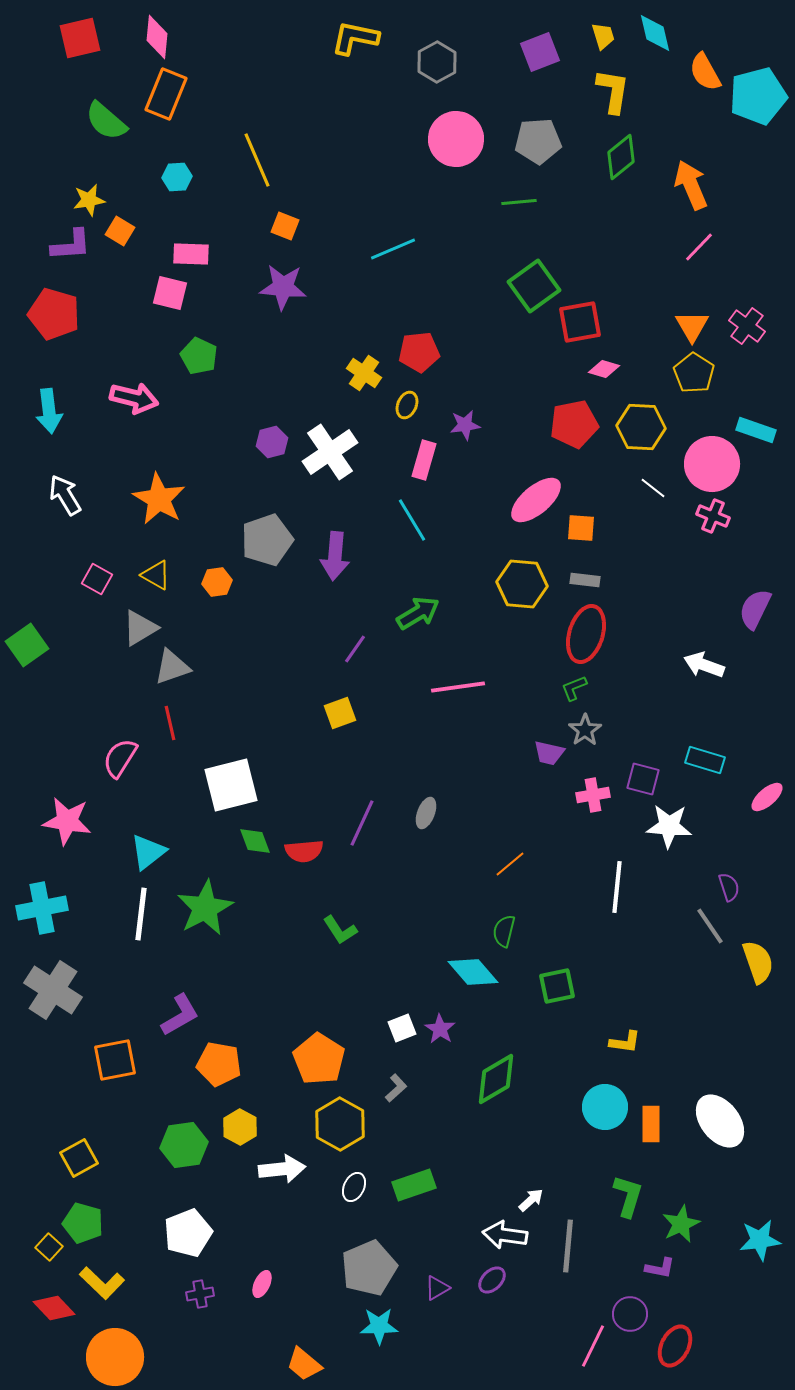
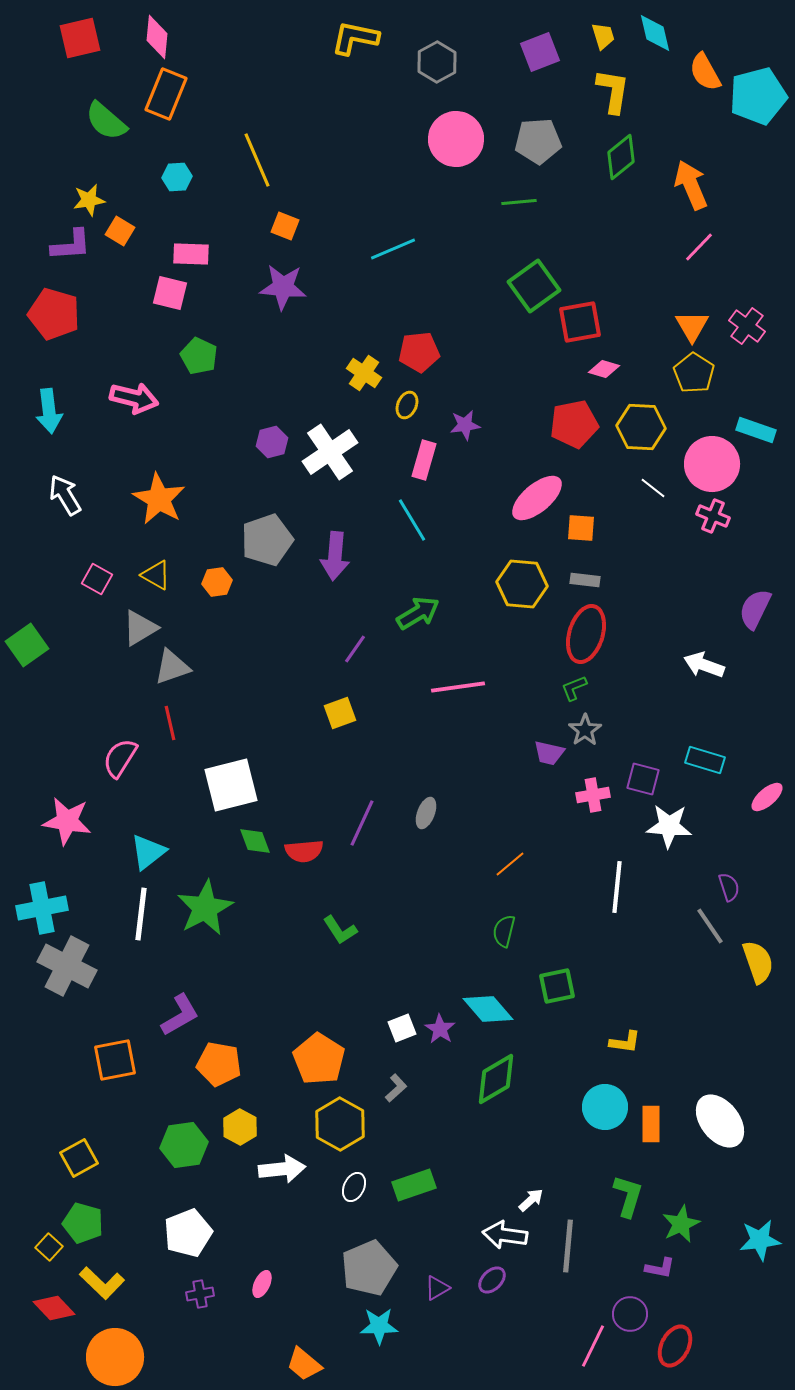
pink ellipse at (536, 500): moved 1 px right, 2 px up
cyan diamond at (473, 972): moved 15 px right, 37 px down
gray cross at (53, 990): moved 14 px right, 24 px up; rotated 6 degrees counterclockwise
